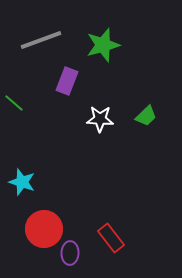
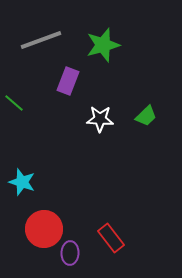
purple rectangle: moved 1 px right
